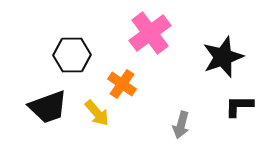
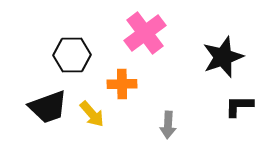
pink cross: moved 5 px left
orange cross: rotated 36 degrees counterclockwise
yellow arrow: moved 5 px left, 1 px down
gray arrow: moved 13 px left; rotated 12 degrees counterclockwise
